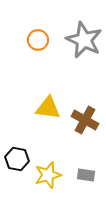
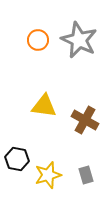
gray star: moved 5 px left
yellow triangle: moved 4 px left, 2 px up
gray rectangle: rotated 66 degrees clockwise
